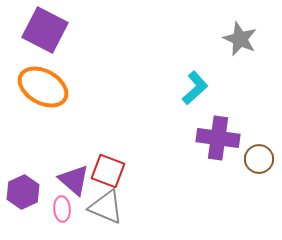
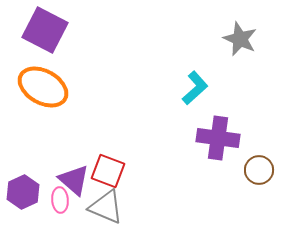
brown circle: moved 11 px down
pink ellipse: moved 2 px left, 9 px up
